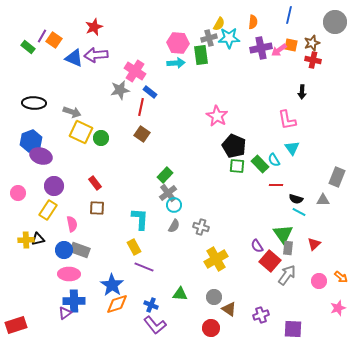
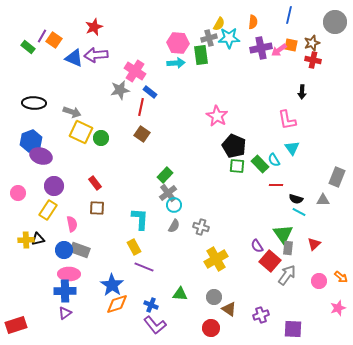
blue cross at (74, 301): moved 9 px left, 10 px up
